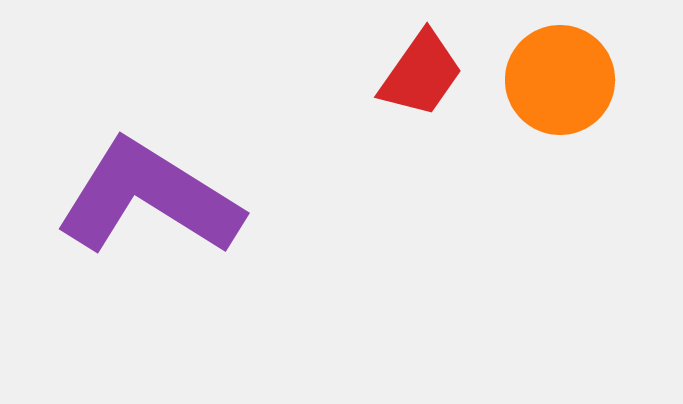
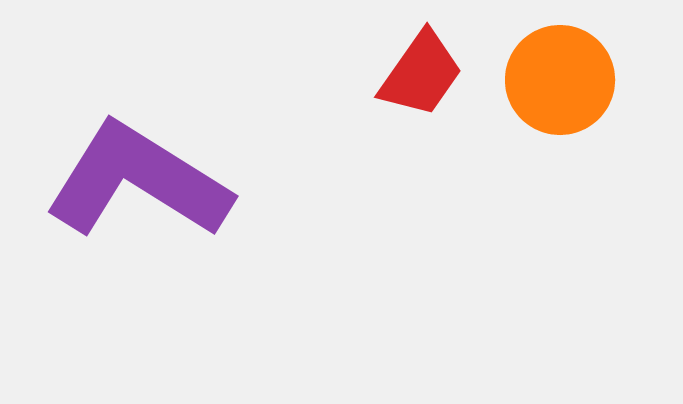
purple L-shape: moved 11 px left, 17 px up
